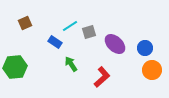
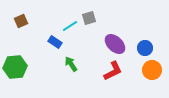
brown square: moved 4 px left, 2 px up
gray square: moved 14 px up
red L-shape: moved 11 px right, 6 px up; rotated 15 degrees clockwise
